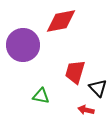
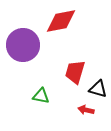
black triangle: moved 1 px down; rotated 30 degrees counterclockwise
